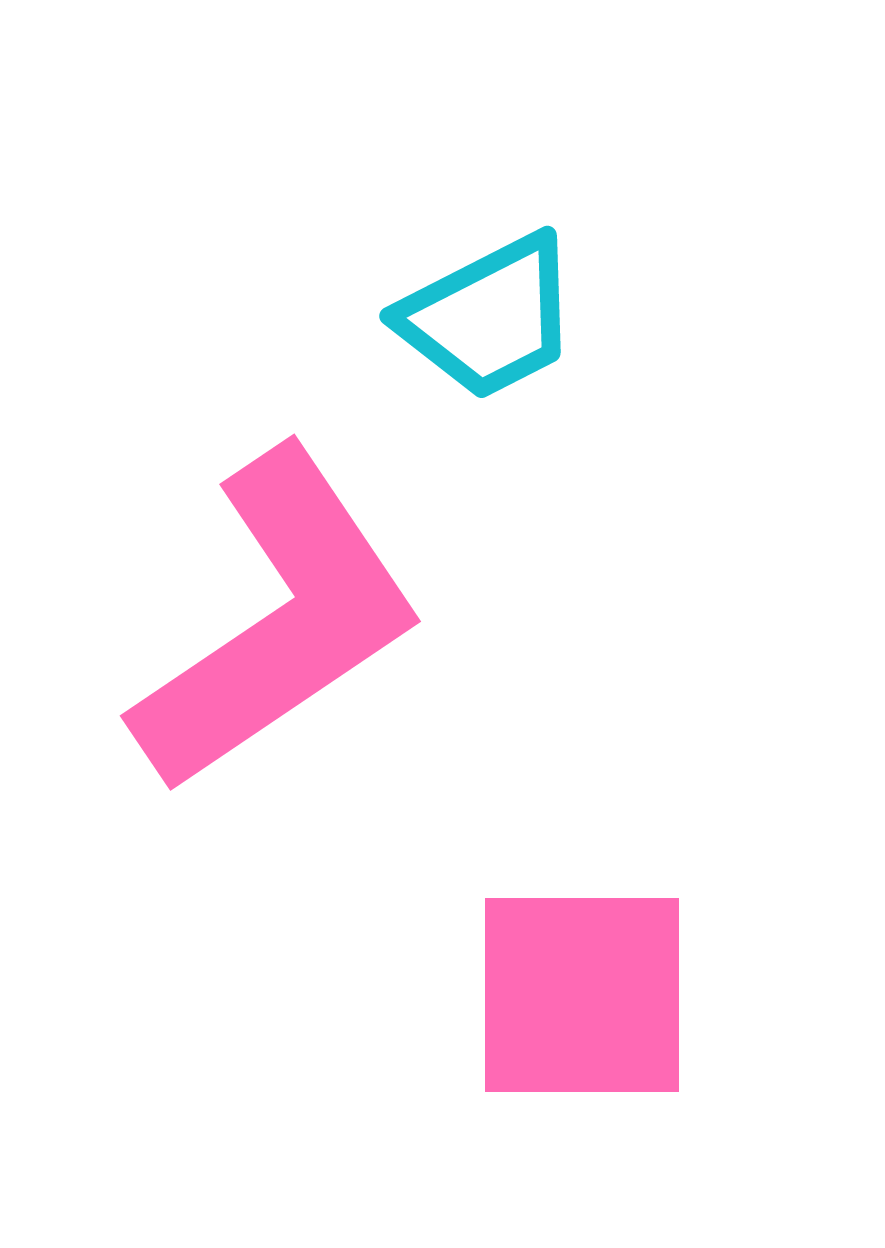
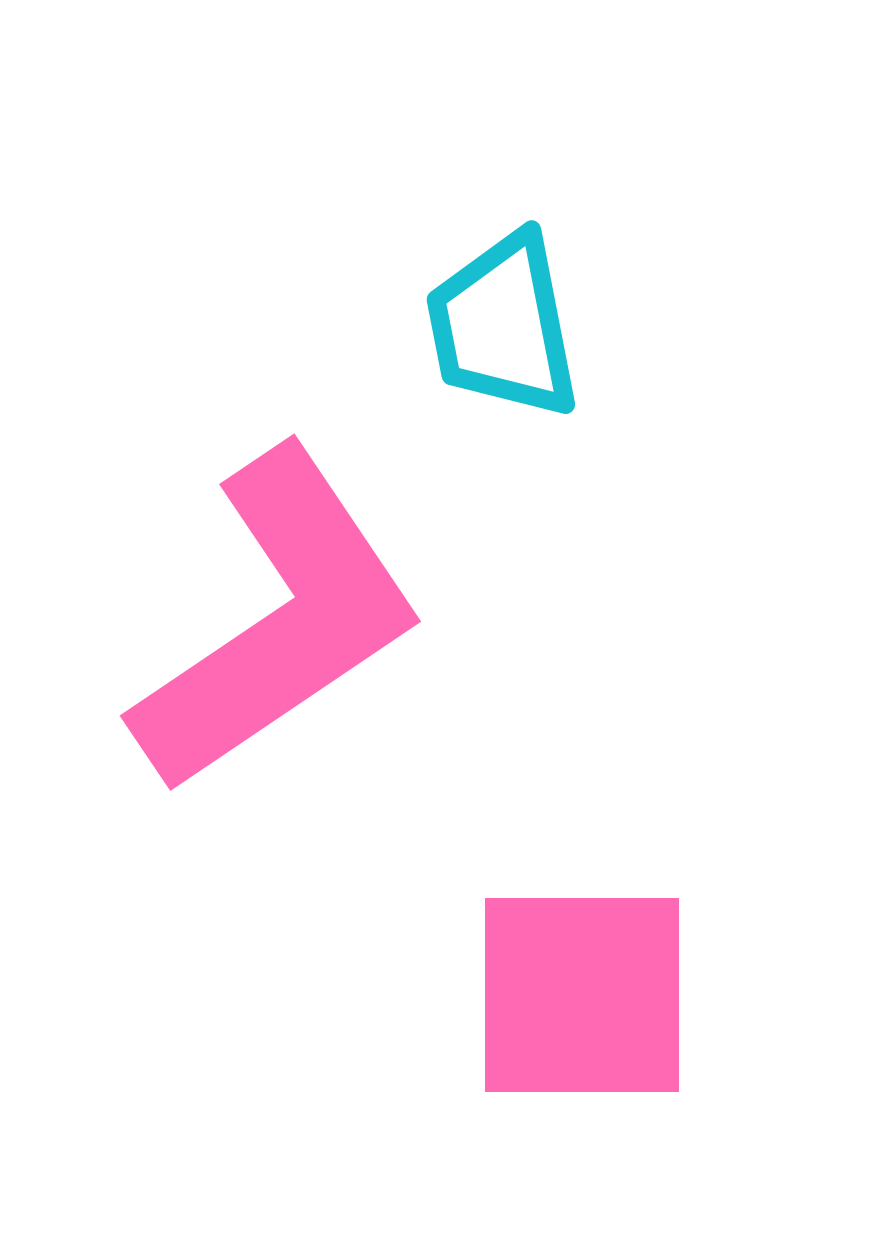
cyan trapezoid: moved 14 px right, 9 px down; rotated 106 degrees clockwise
